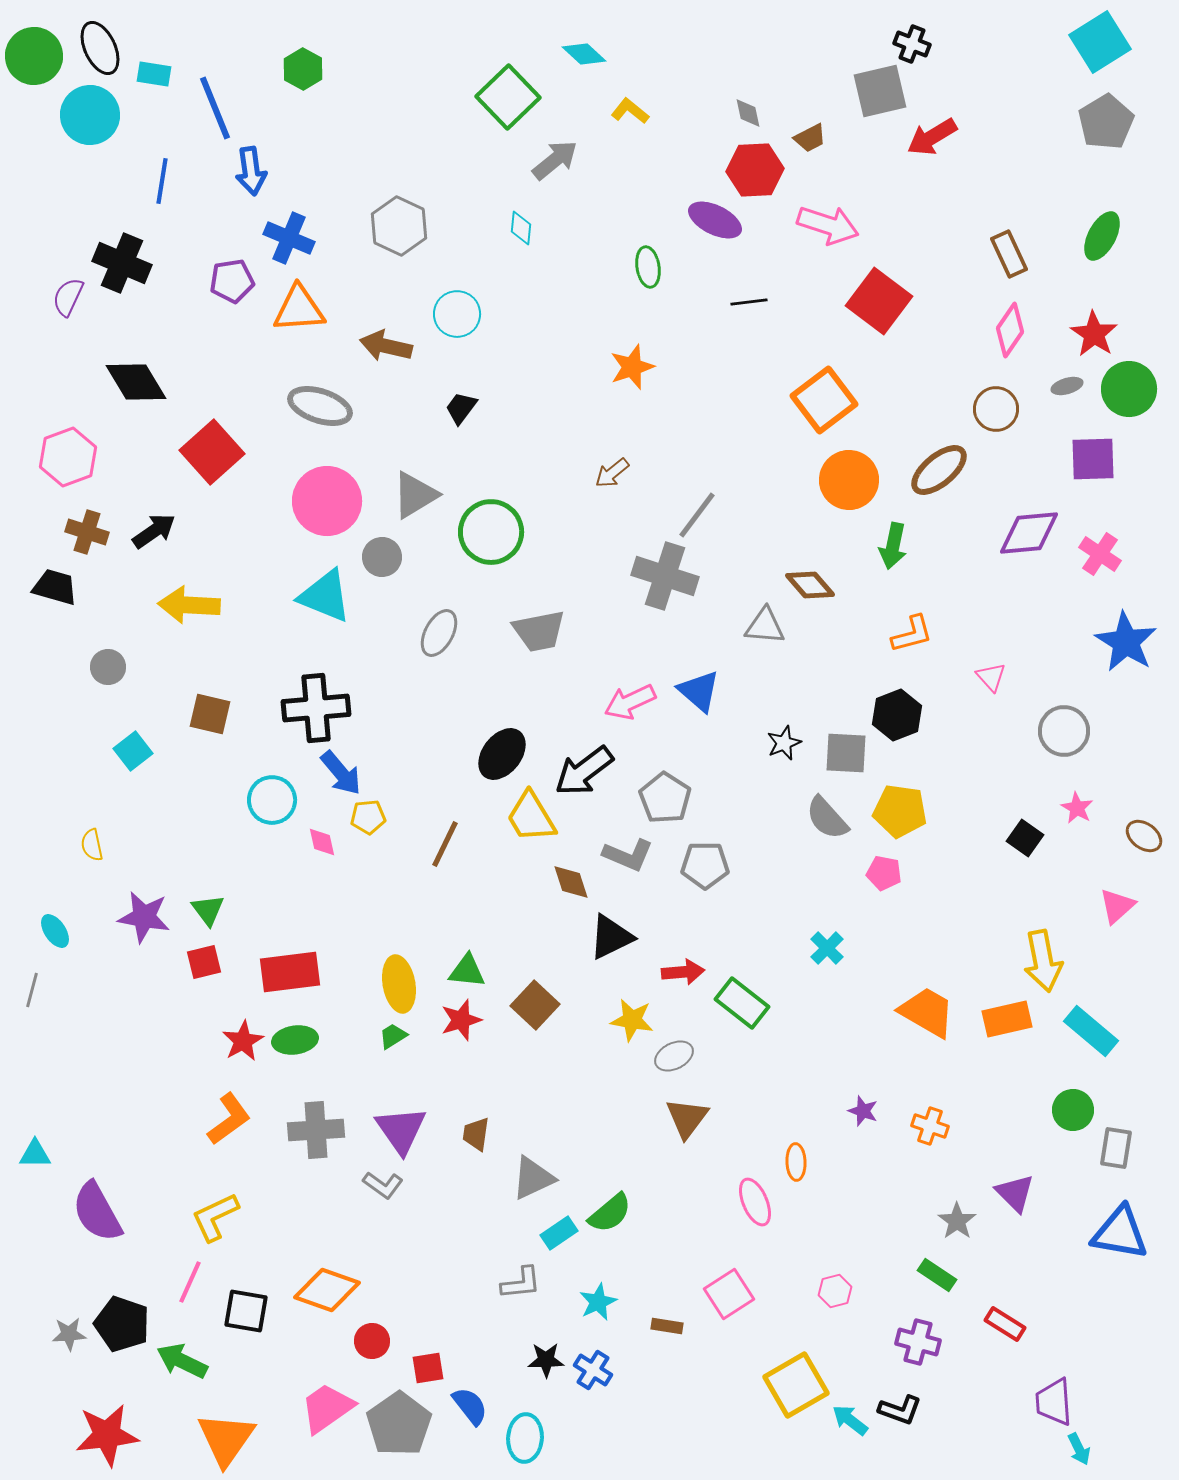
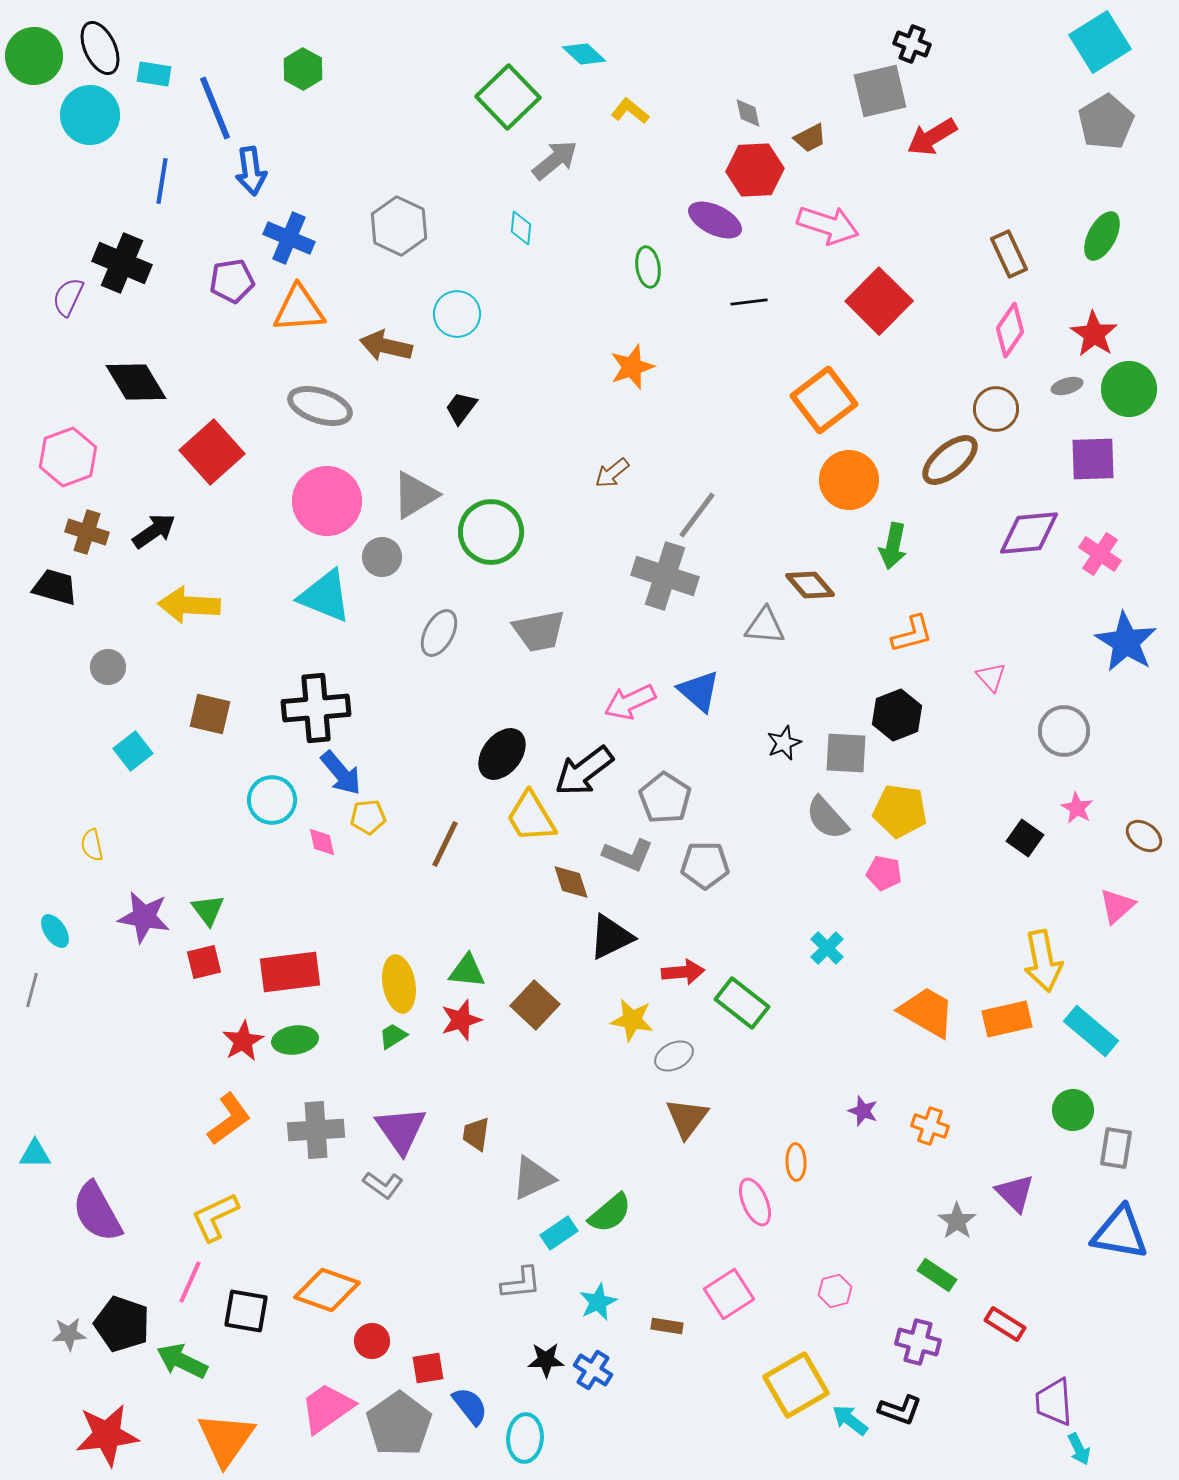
red square at (879, 301): rotated 8 degrees clockwise
brown ellipse at (939, 470): moved 11 px right, 10 px up
